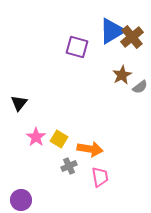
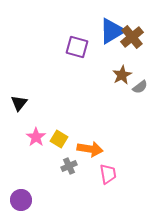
pink trapezoid: moved 8 px right, 3 px up
